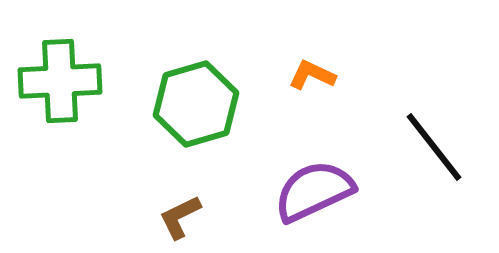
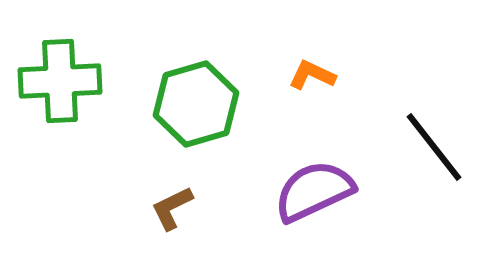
brown L-shape: moved 8 px left, 9 px up
